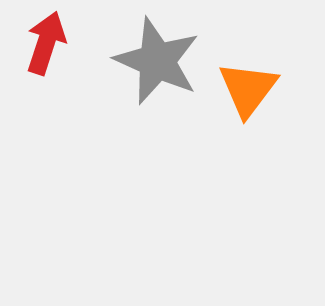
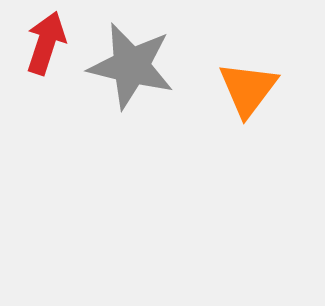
gray star: moved 26 px left, 5 px down; rotated 10 degrees counterclockwise
